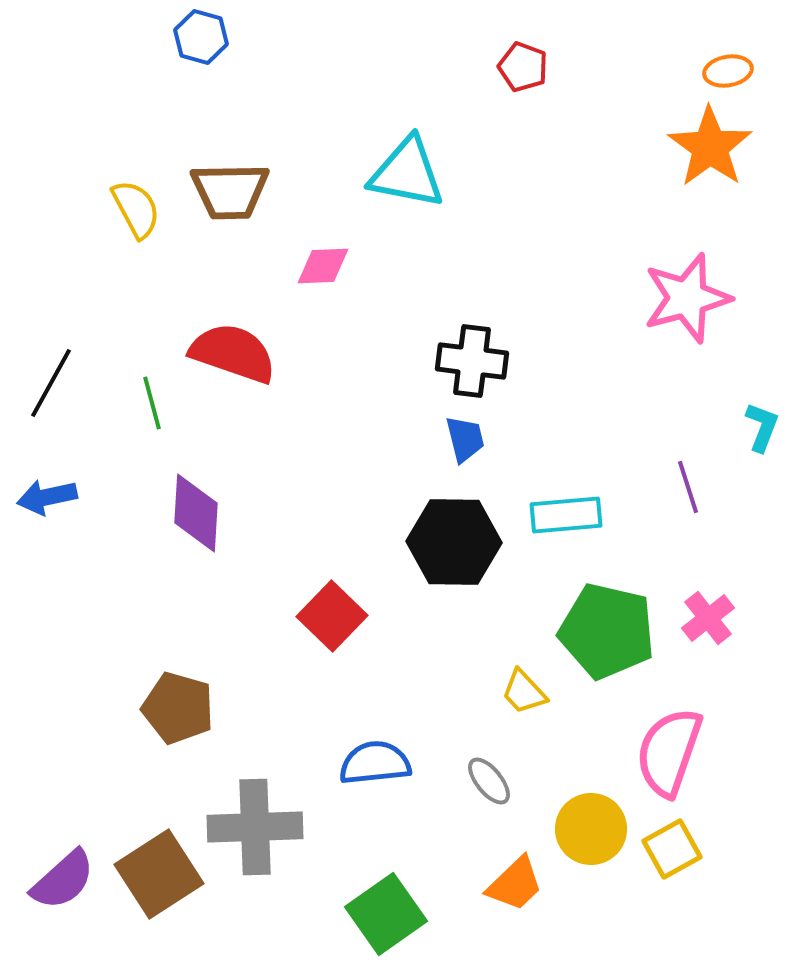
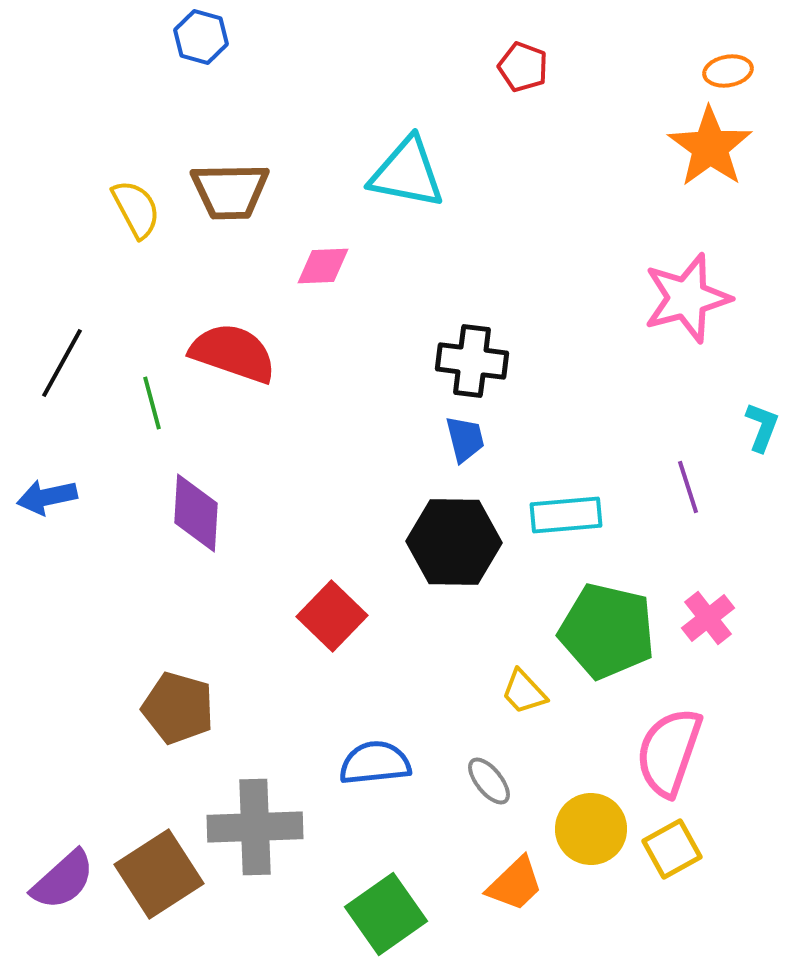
black line: moved 11 px right, 20 px up
